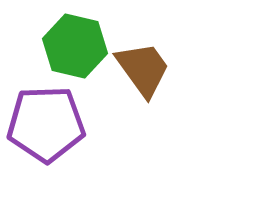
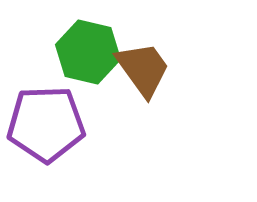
green hexagon: moved 13 px right, 6 px down
